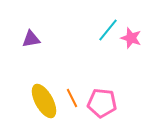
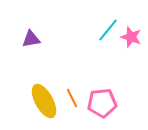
pink star: moved 1 px up
pink pentagon: rotated 12 degrees counterclockwise
